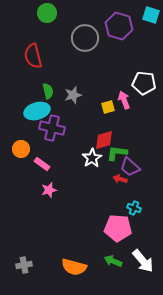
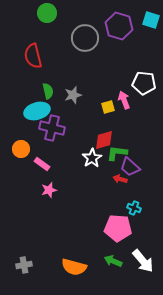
cyan square: moved 5 px down
